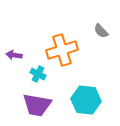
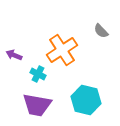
orange cross: rotated 16 degrees counterclockwise
purple arrow: rotated 14 degrees clockwise
cyan hexagon: rotated 8 degrees clockwise
